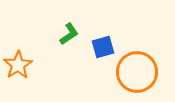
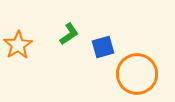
orange star: moved 20 px up
orange circle: moved 2 px down
